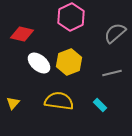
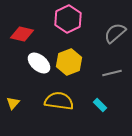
pink hexagon: moved 3 px left, 2 px down
